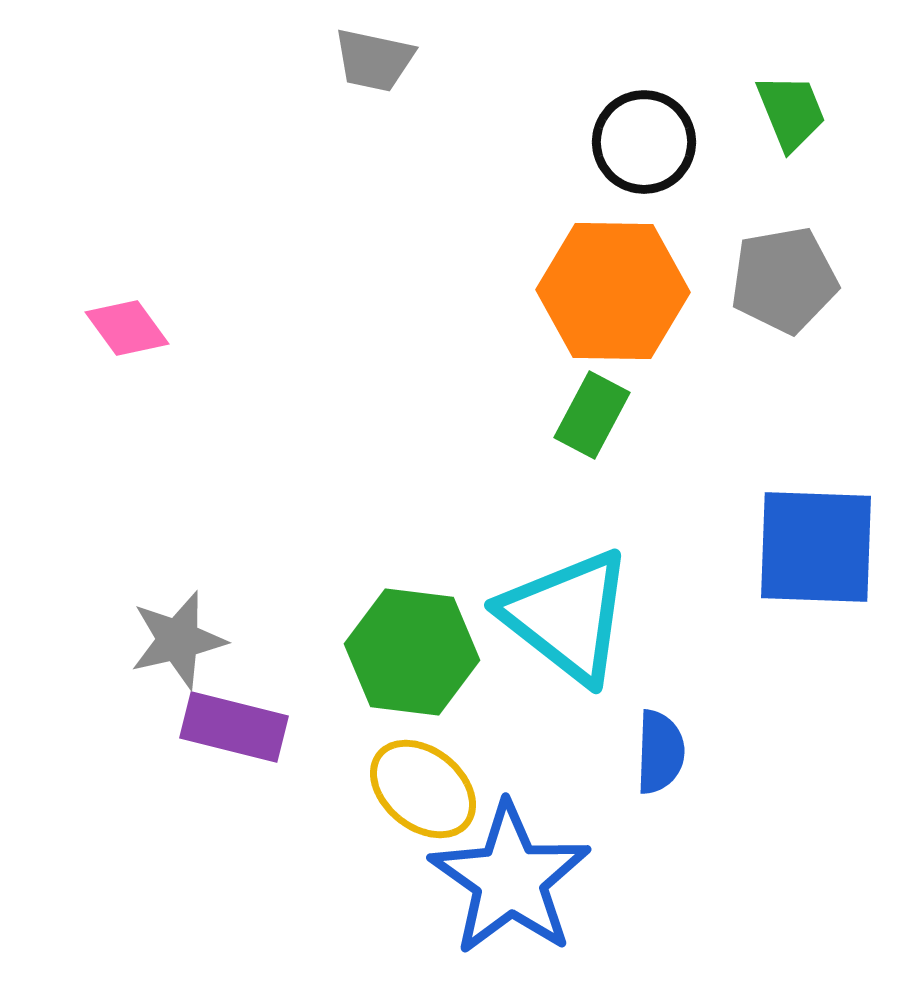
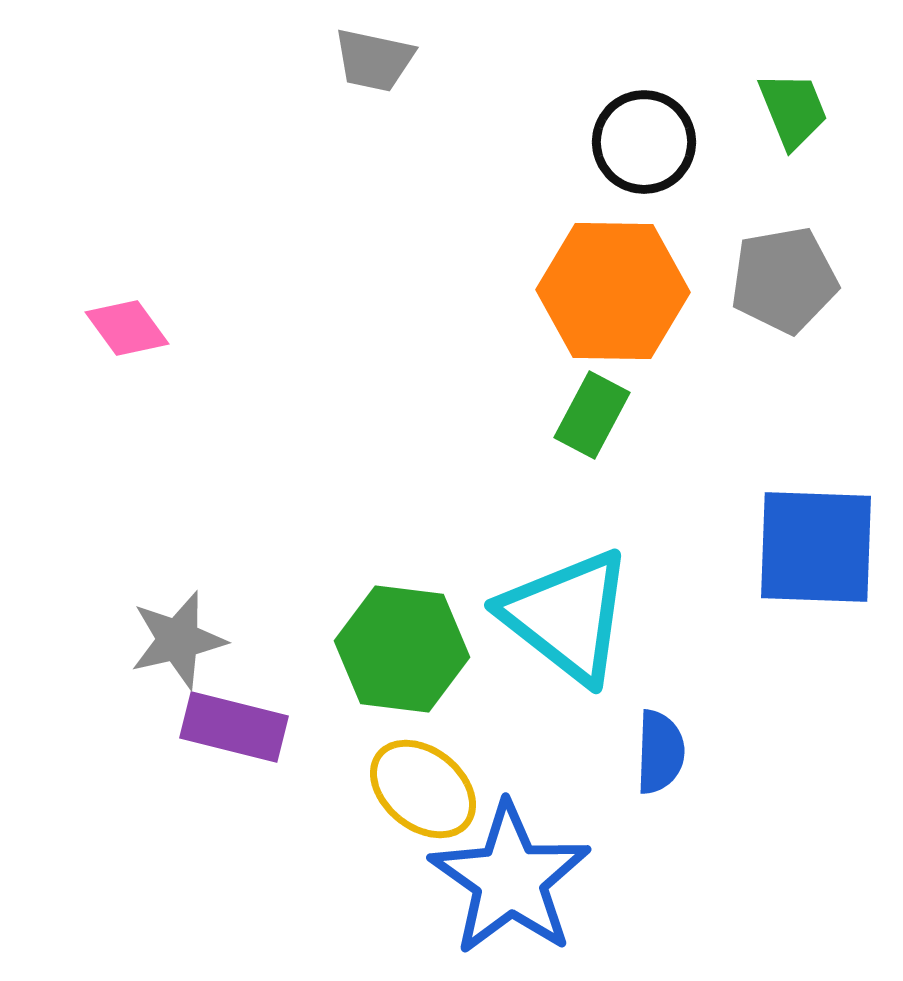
green trapezoid: moved 2 px right, 2 px up
green hexagon: moved 10 px left, 3 px up
